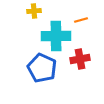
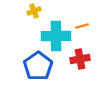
yellow cross: rotated 16 degrees counterclockwise
orange line: moved 1 px right, 6 px down
blue pentagon: moved 4 px left, 2 px up; rotated 12 degrees clockwise
